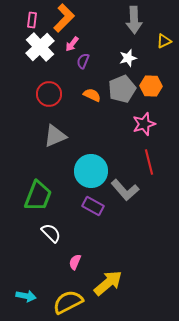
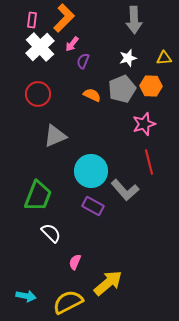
yellow triangle: moved 17 px down; rotated 21 degrees clockwise
red circle: moved 11 px left
